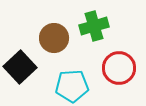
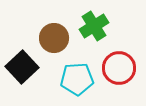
green cross: rotated 16 degrees counterclockwise
black square: moved 2 px right
cyan pentagon: moved 5 px right, 7 px up
